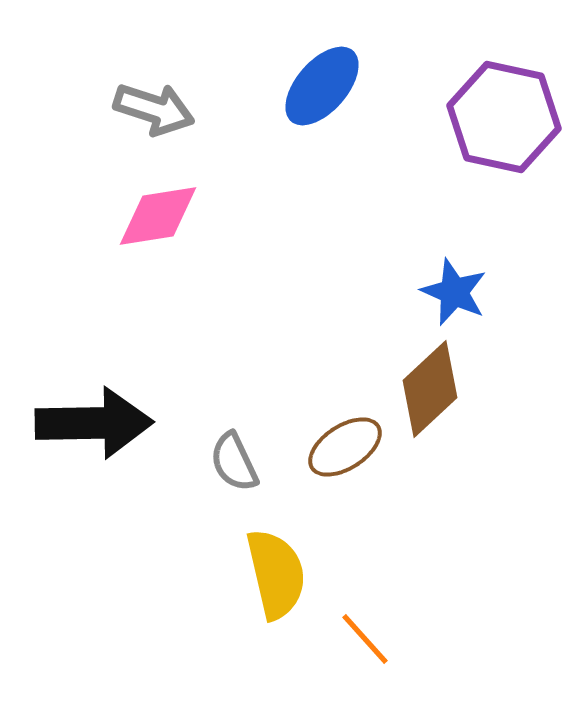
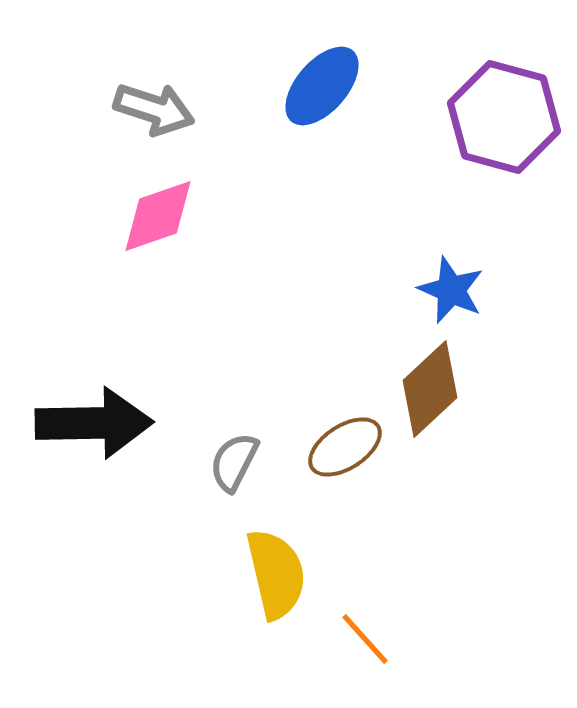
purple hexagon: rotated 3 degrees clockwise
pink diamond: rotated 10 degrees counterclockwise
blue star: moved 3 px left, 2 px up
gray semicircle: rotated 52 degrees clockwise
